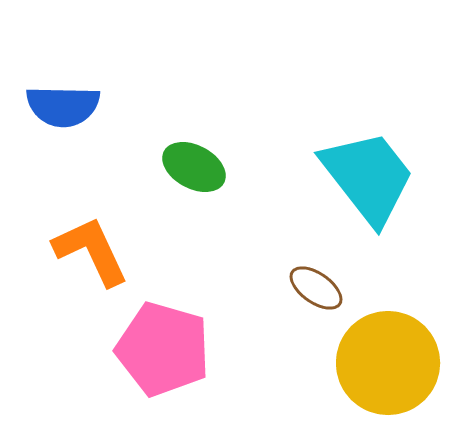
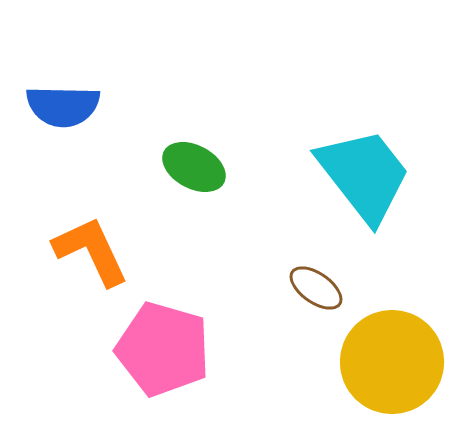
cyan trapezoid: moved 4 px left, 2 px up
yellow circle: moved 4 px right, 1 px up
